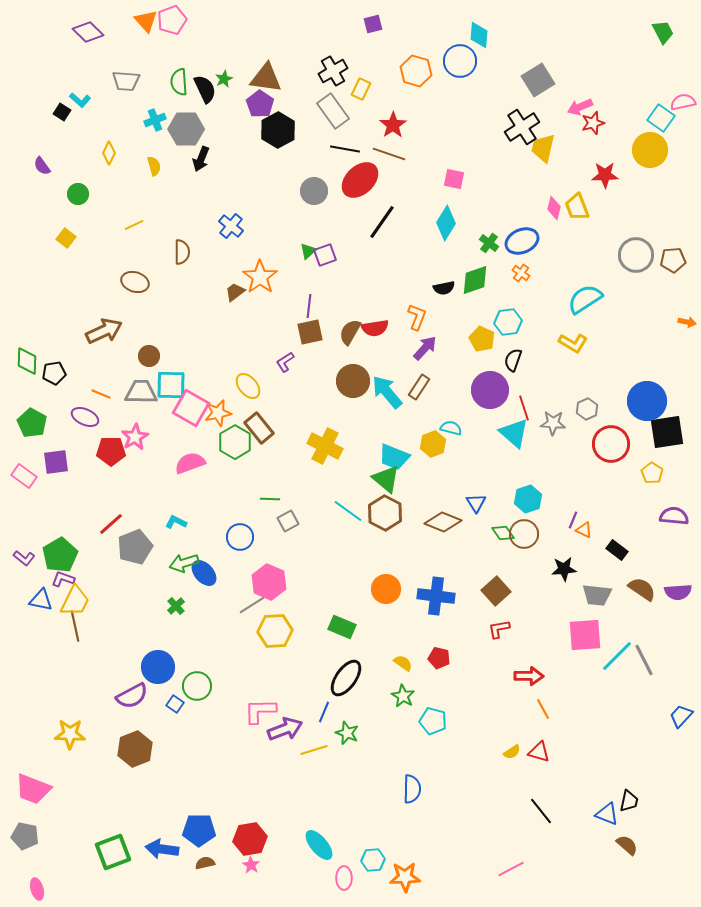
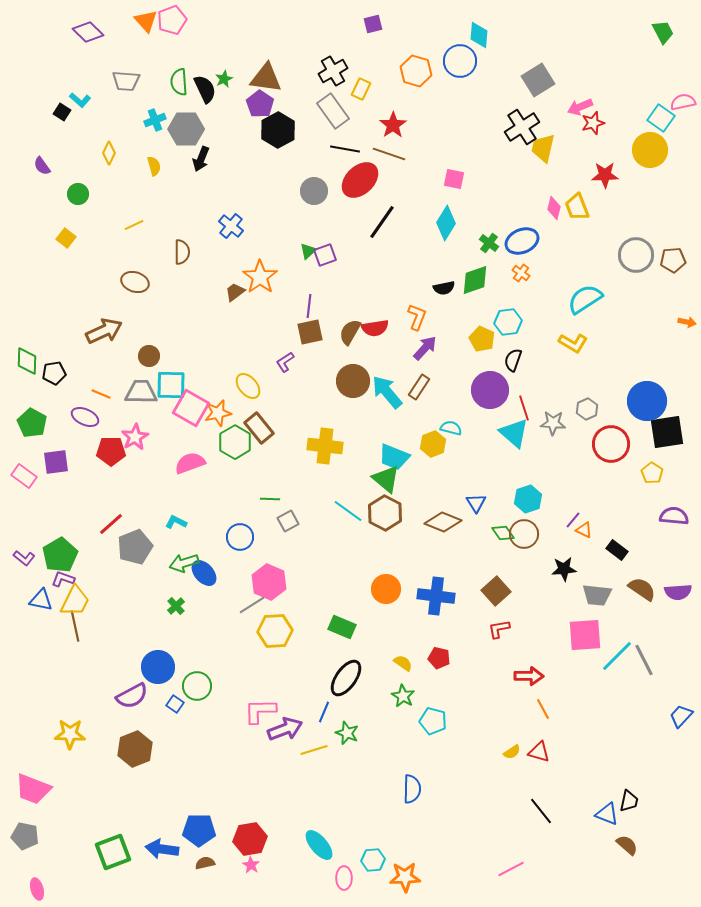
yellow cross at (325, 446): rotated 20 degrees counterclockwise
purple line at (573, 520): rotated 18 degrees clockwise
